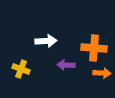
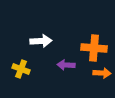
white arrow: moved 5 px left
